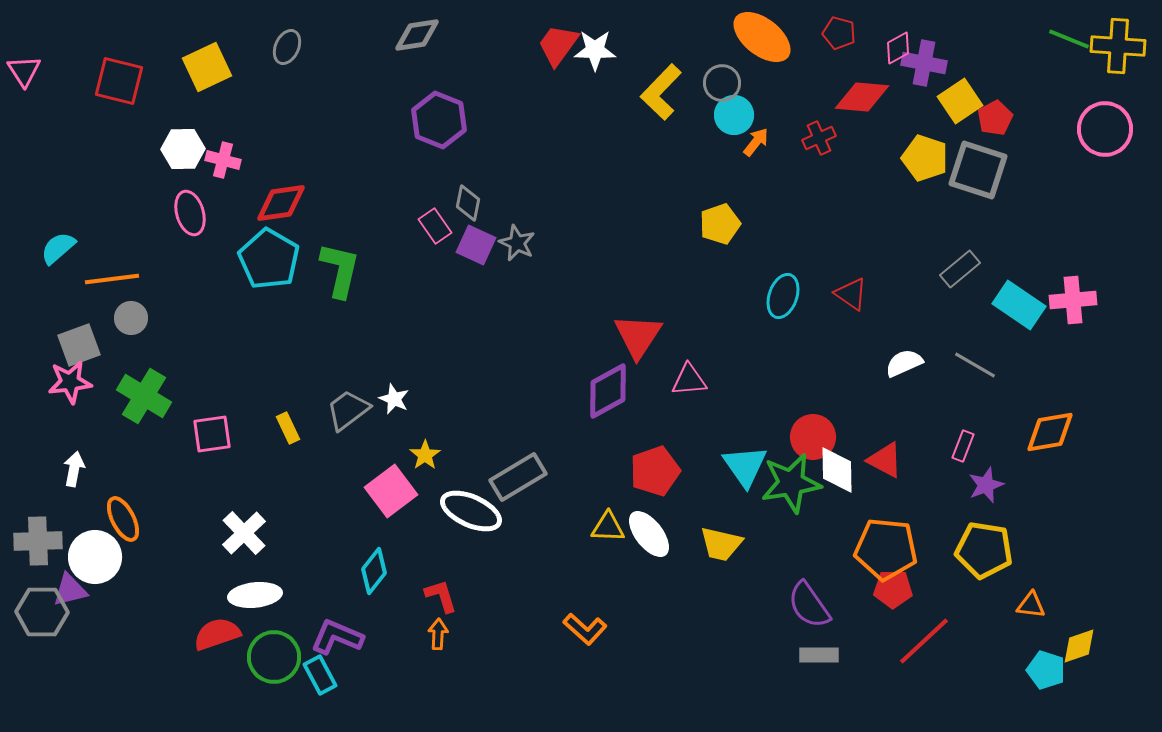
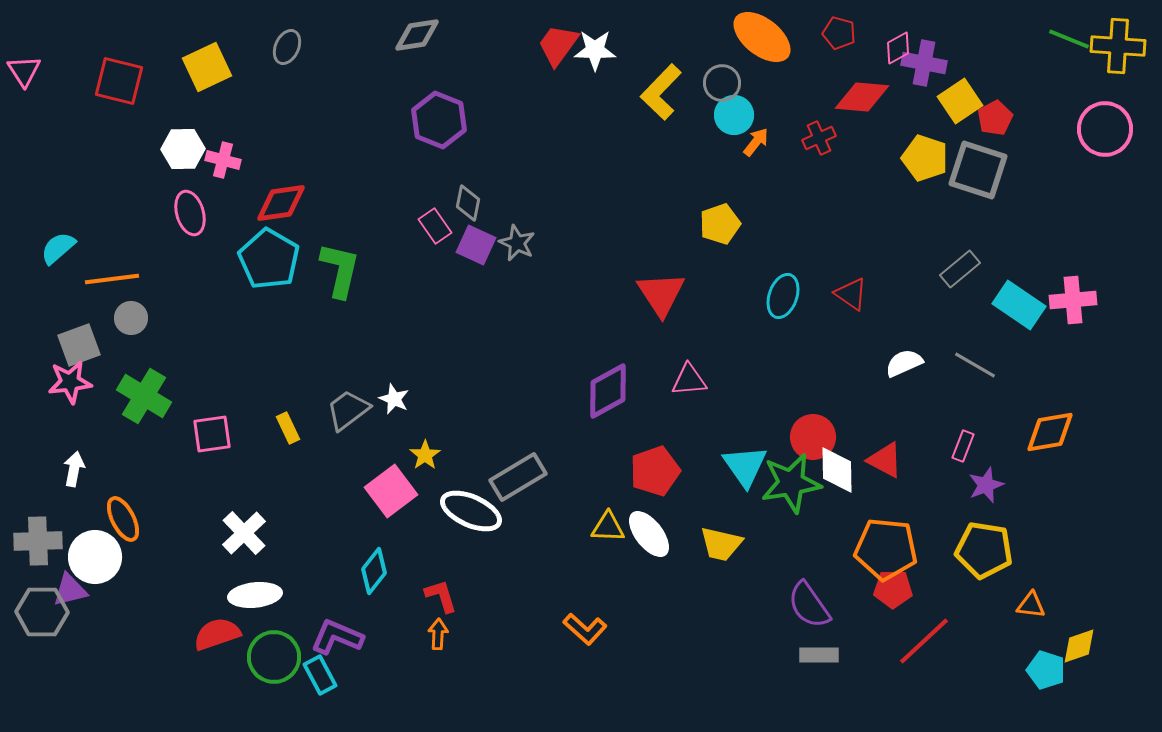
red triangle at (638, 336): moved 23 px right, 42 px up; rotated 6 degrees counterclockwise
